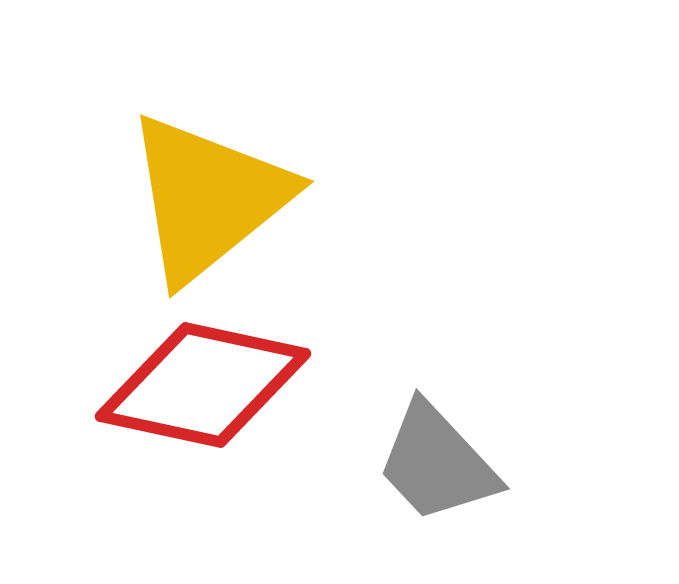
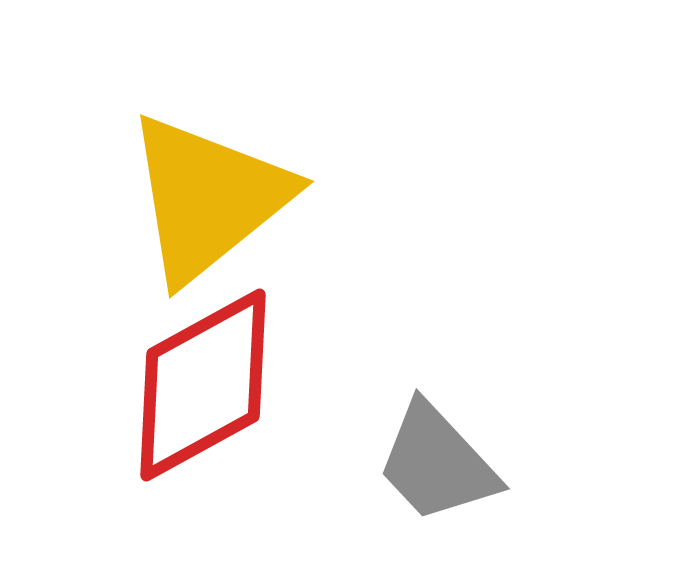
red diamond: rotated 41 degrees counterclockwise
